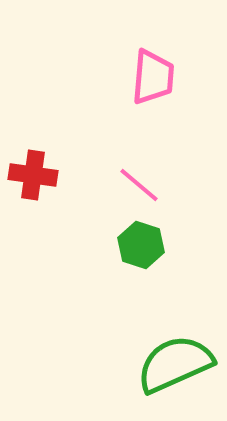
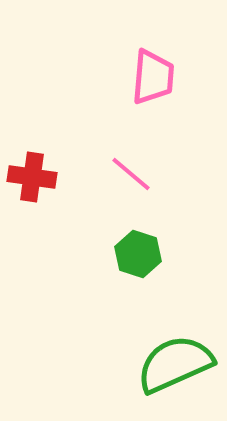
red cross: moved 1 px left, 2 px down
pink line: moved 8 px left, 11 px up
green hexagon: moved 3 px left, 9 px down
